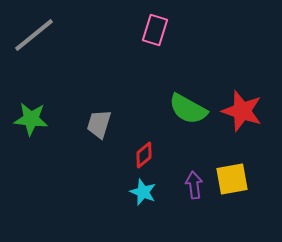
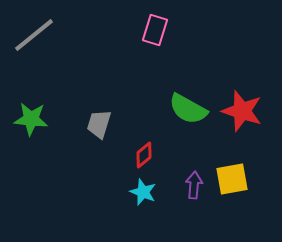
purple arrow: rotated 12 degrees clockwise
